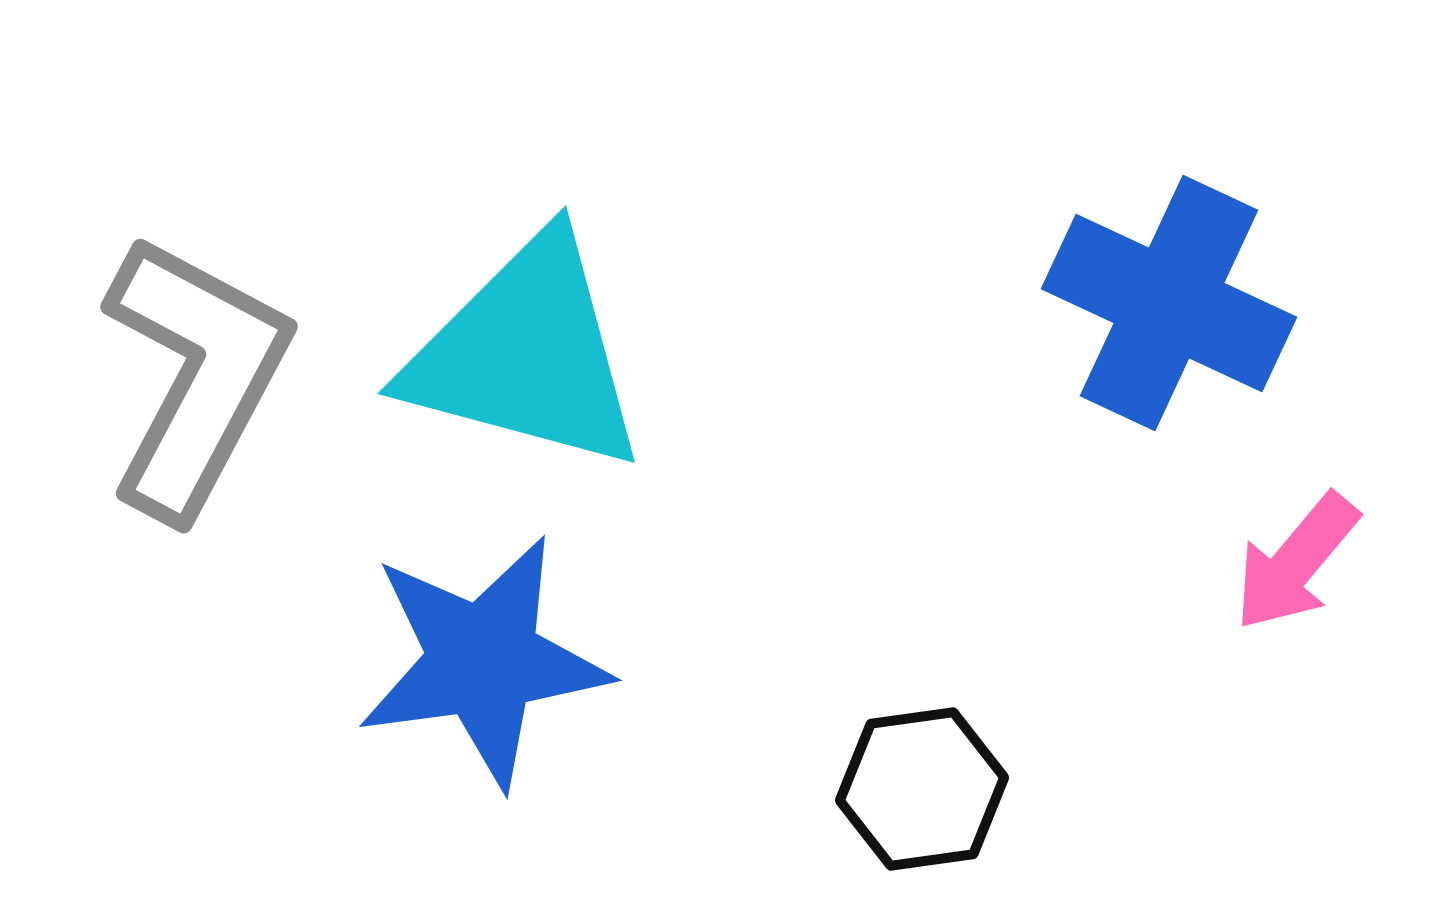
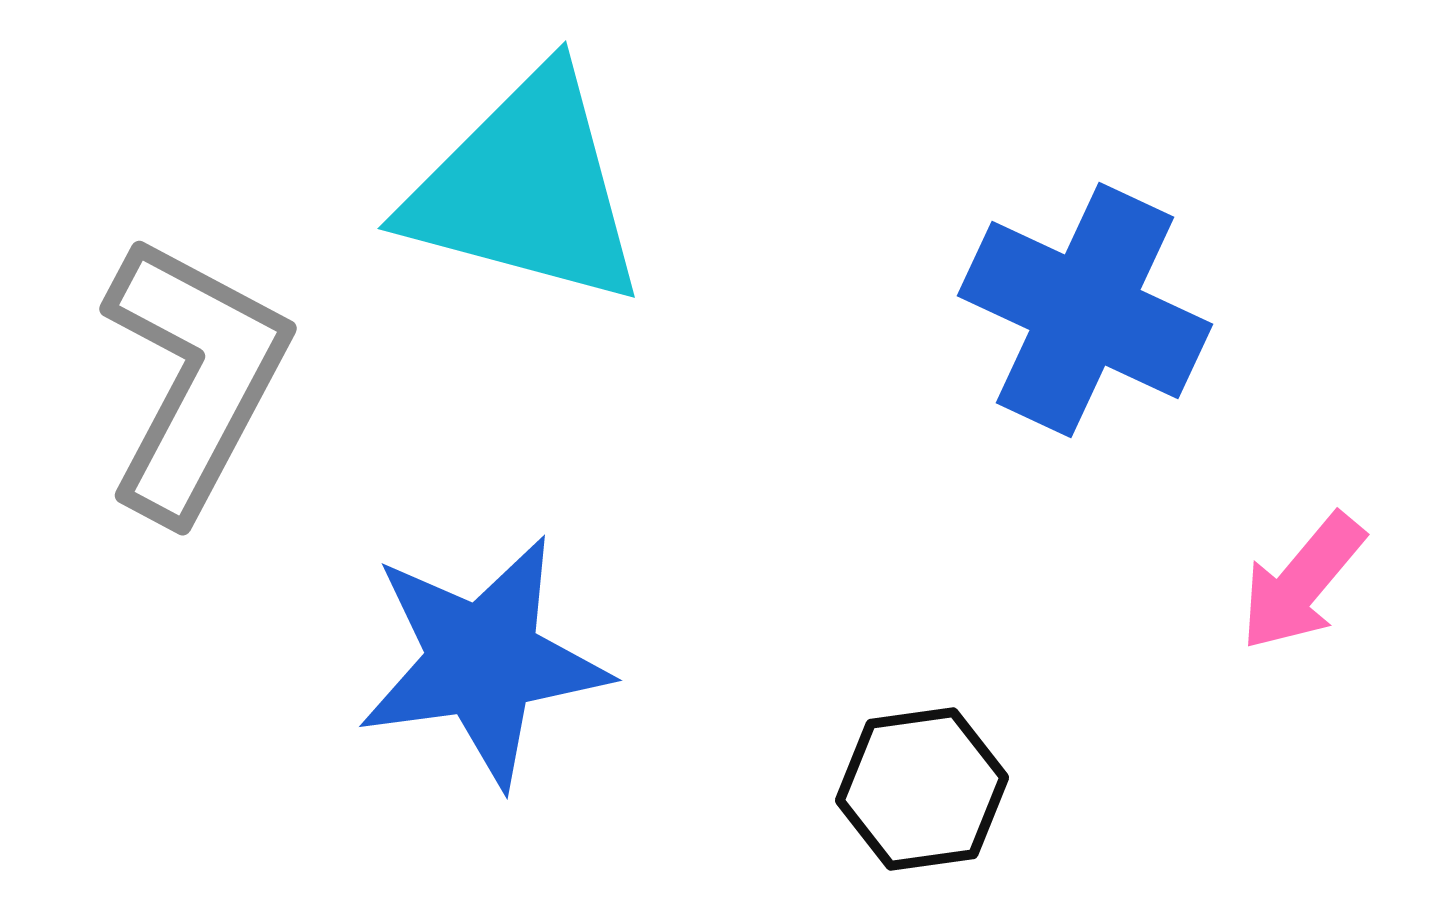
blue cross: moved 84 px left, 7 px down
cyan triangle: moved 165 px up
gray L-shape: moved 1 px left, 2 px down
pink arrow: moved 6 px right, 20 px down
